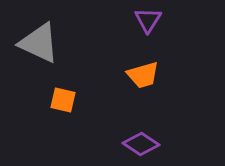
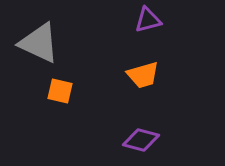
purple triangle: rotated 44 degrees clockwise
orange square: moved 3 px left, 9 px up
purple diamond: moved 4 px up; rotated 18 degrees counterclockwise
